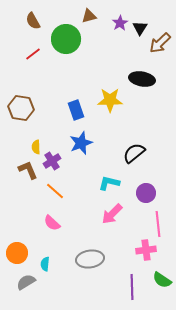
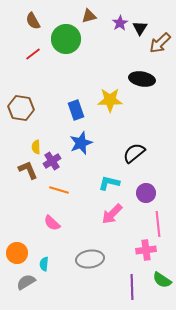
orange line: moved 4 px right, 1 px up; rotated 24 degrees counterclockwise
cyan semicircle: moved 1 px left
